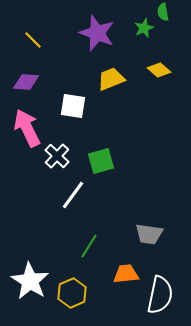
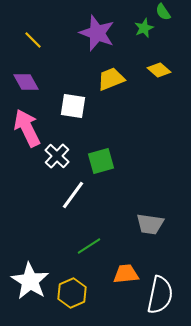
green semicircle: rotated 24 degrees counterclockwise
purple diamond: rotated 56 degrees clockwise
gray trapezoid: moved 1 px right, 10 px up
green line: rotated 25 degrees clockwise
